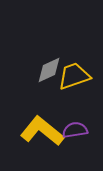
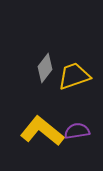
gray diamond: moved 4 px left, 2 px up; rotated 28 degrees counterclockwise
purple semicircle: moved 2 px right, 1 px down
